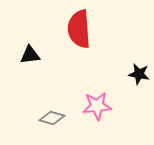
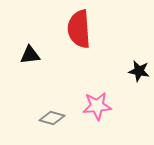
black star: moved 3 px up
